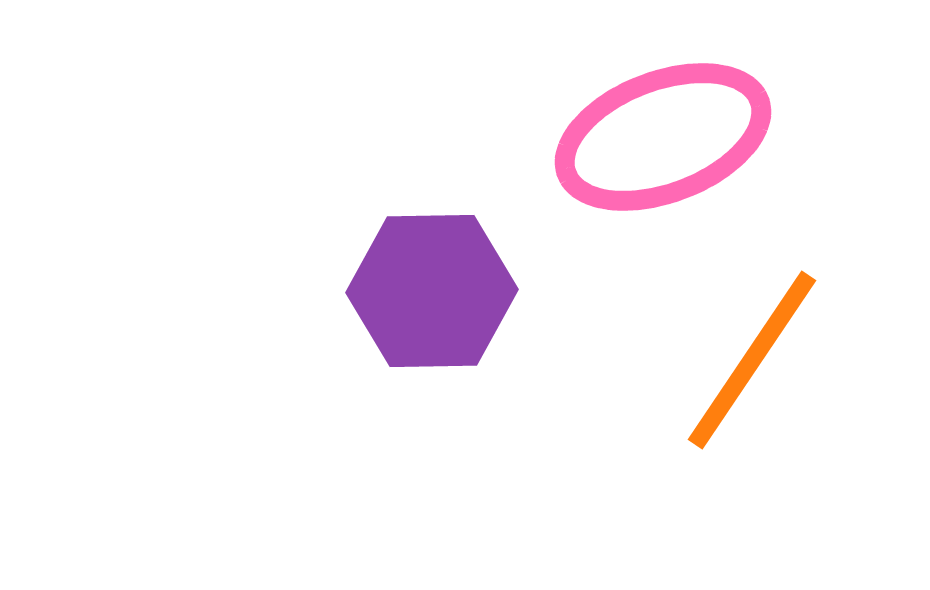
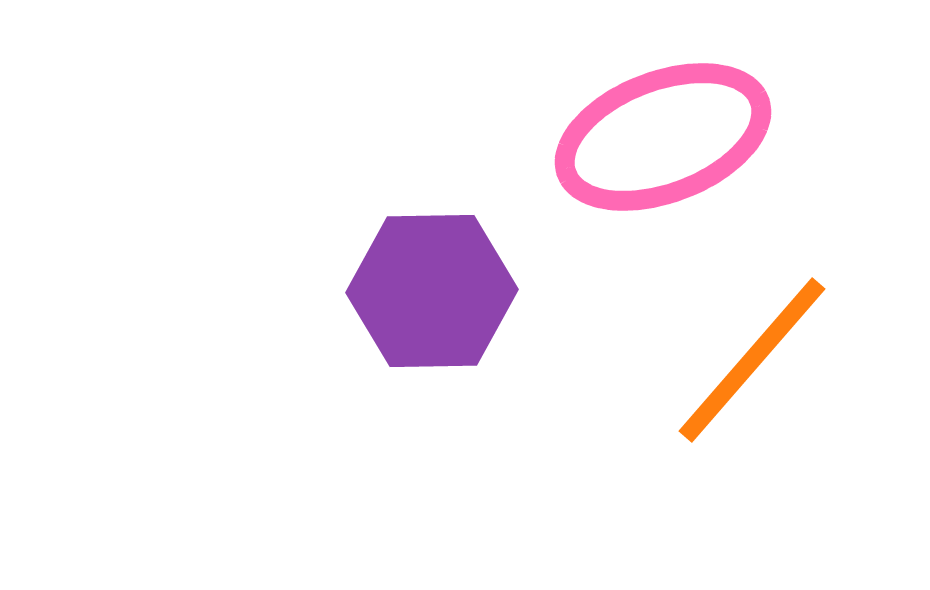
orange line: rotated 7 degrees clockwise
